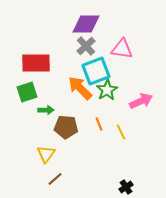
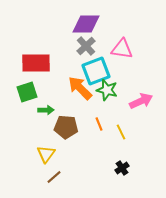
green star: rotated 25 degrees counterclockwise
brown line: moved 1 px left, 2 px up
black cross: moved 4 px left, 19 px up
